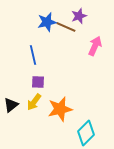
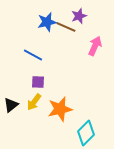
blue line: rotated 48 degrees counterclockwise
